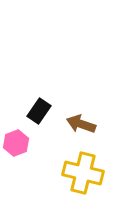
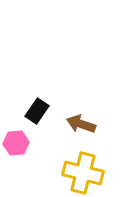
black rectangle: moved 2 px left
pink hexagon: rotated 15 degrees clockwise
